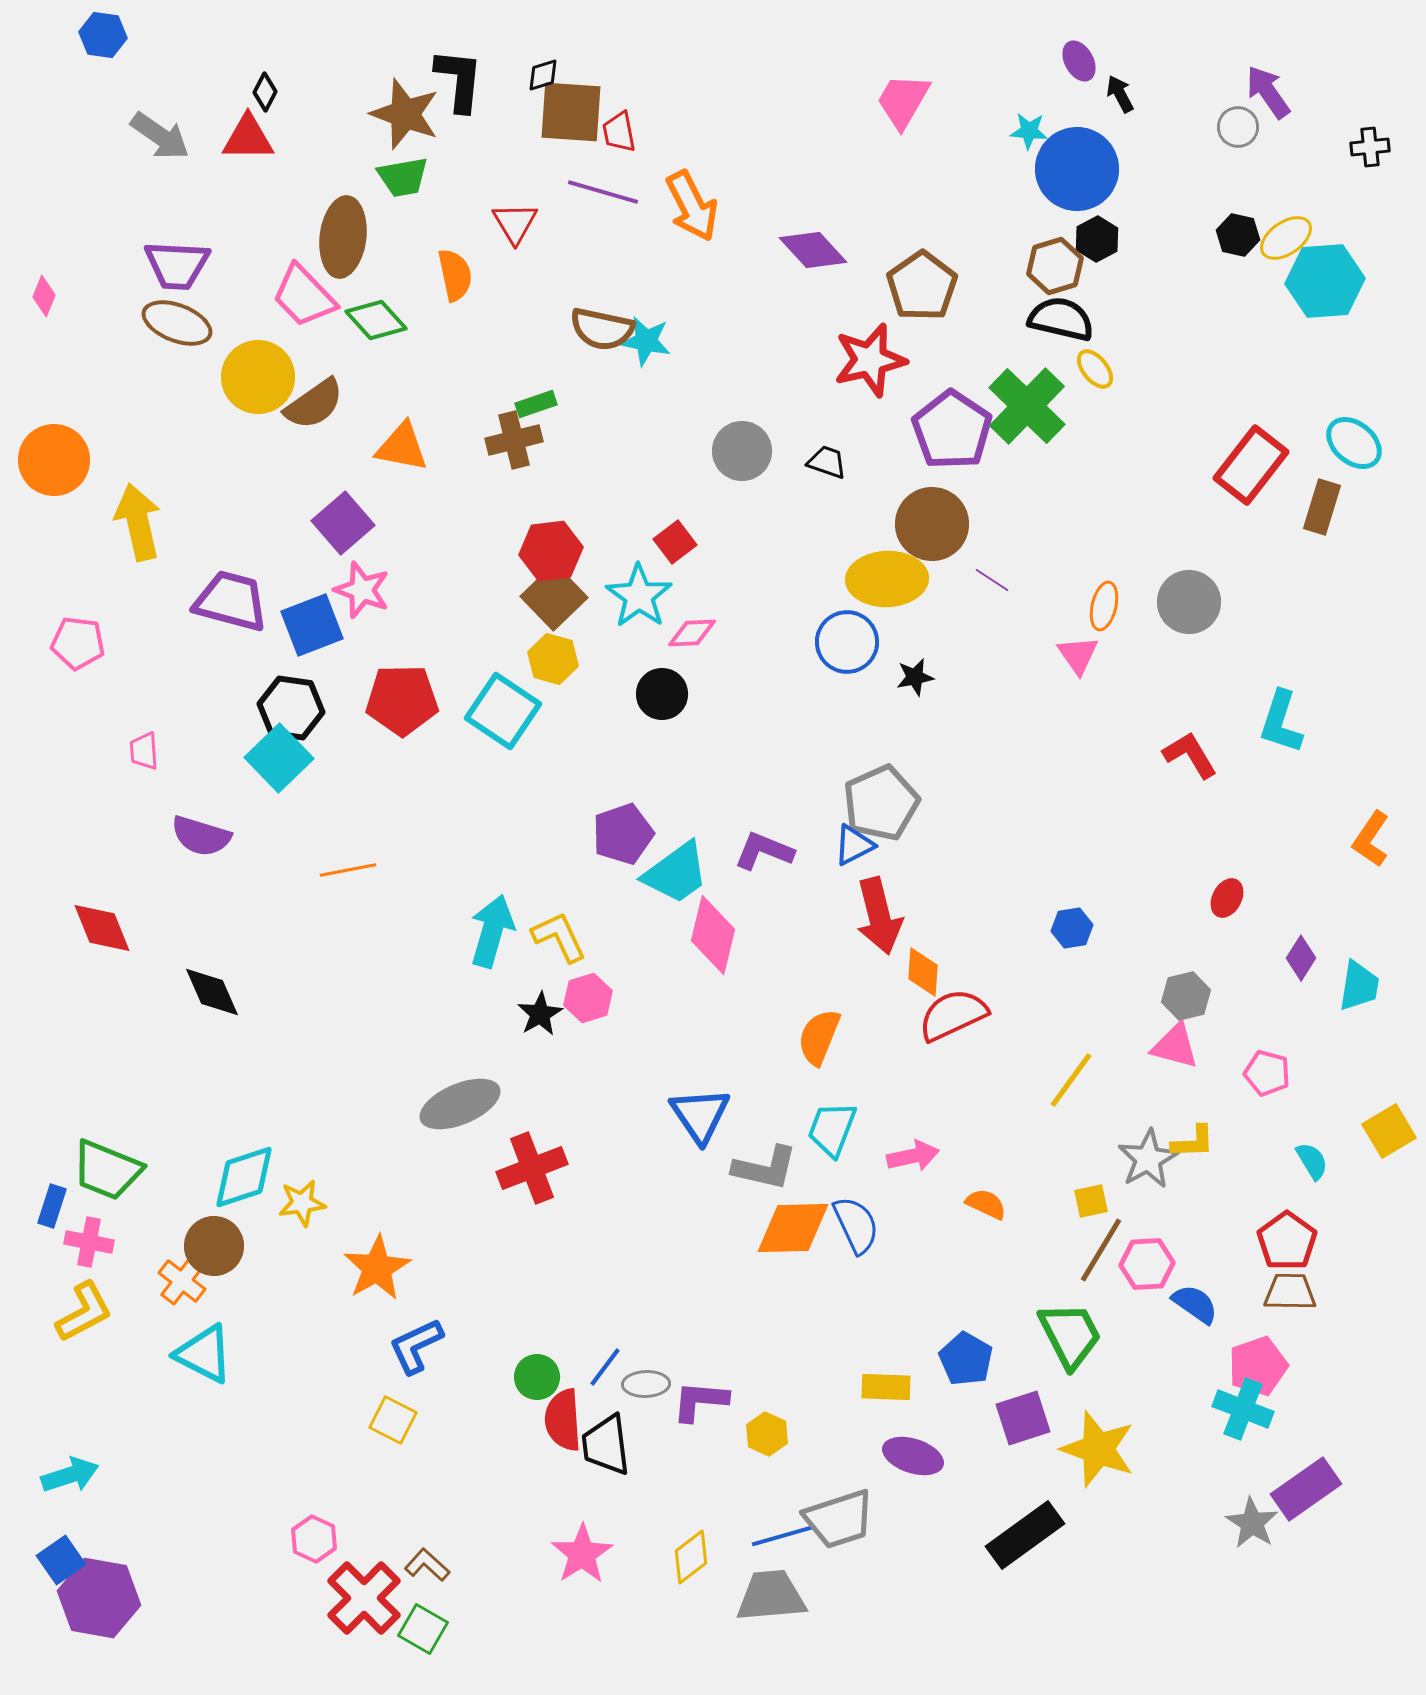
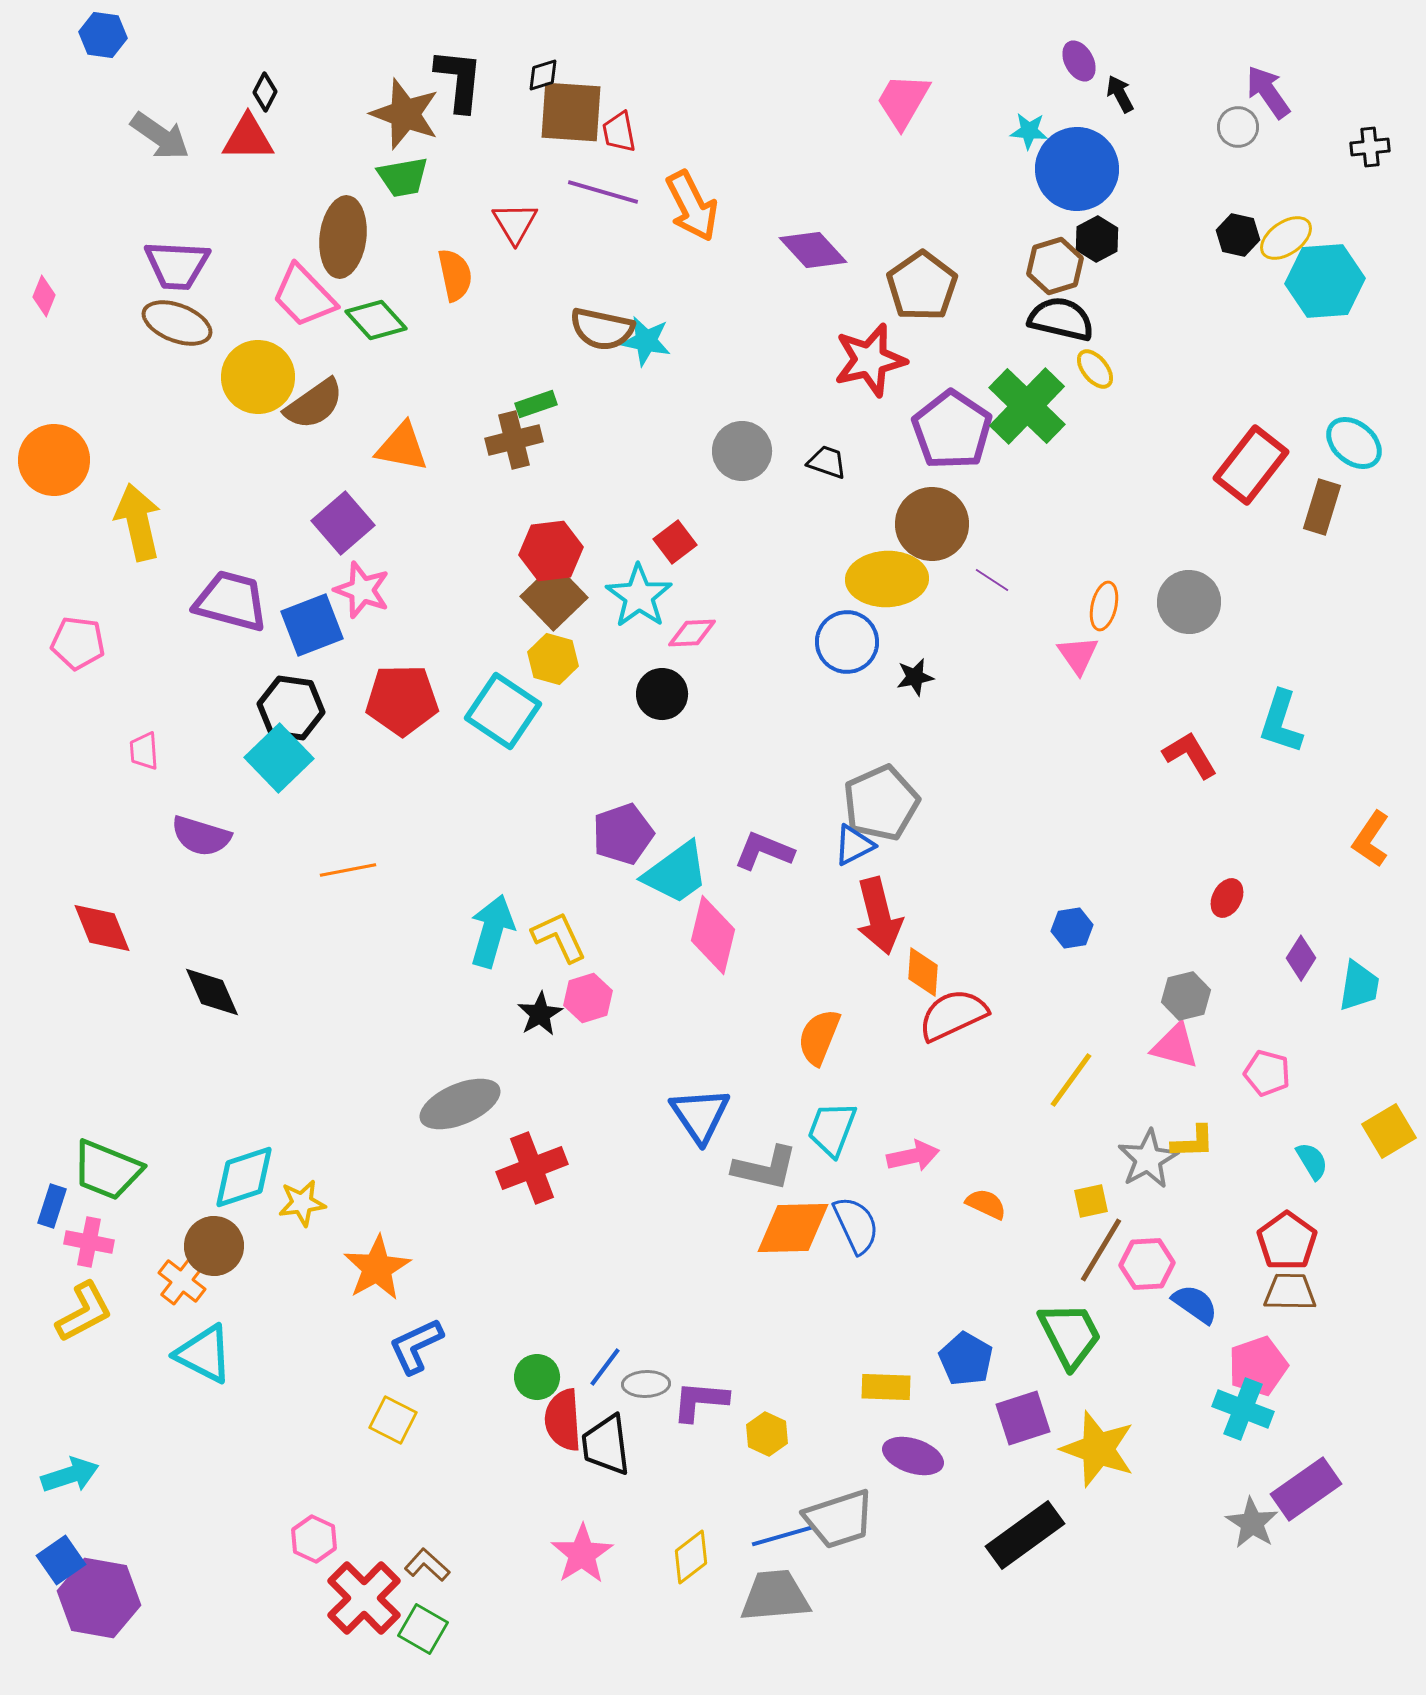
gray trapezoid at (771, 1596): moved 4 px right
